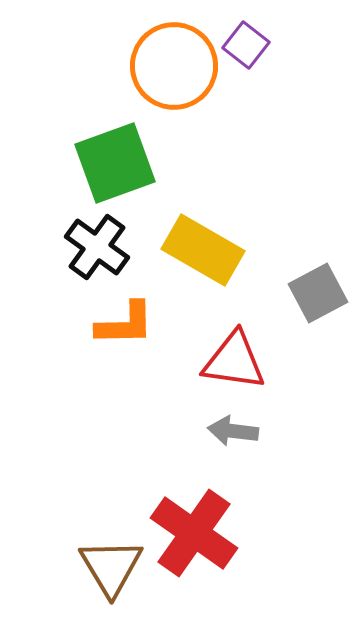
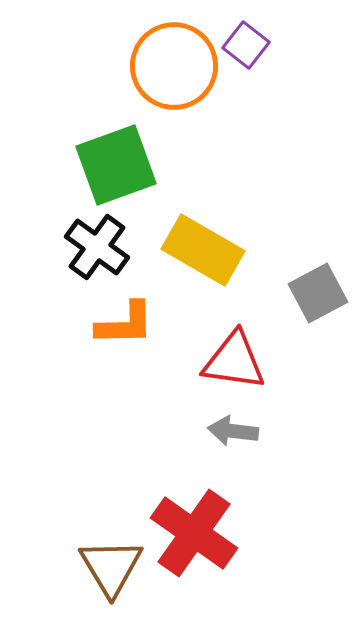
green square: moved 1 px right, 2 px down
